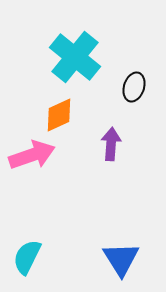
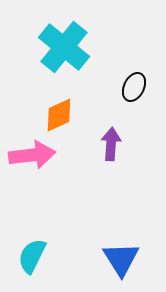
cyan cross: moved 11 px left, 10 px up
black ellipse: rotated 8 degrees clockwise
pink arrow: rotated 12 degrees clockwise
cyan semicircle: moved 5 px right, 1 px up
